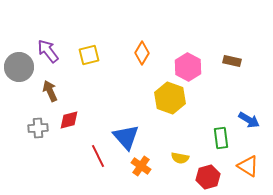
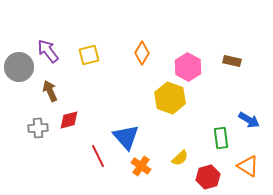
yellow semicircle: rotated 54 degrees counterclockwise
